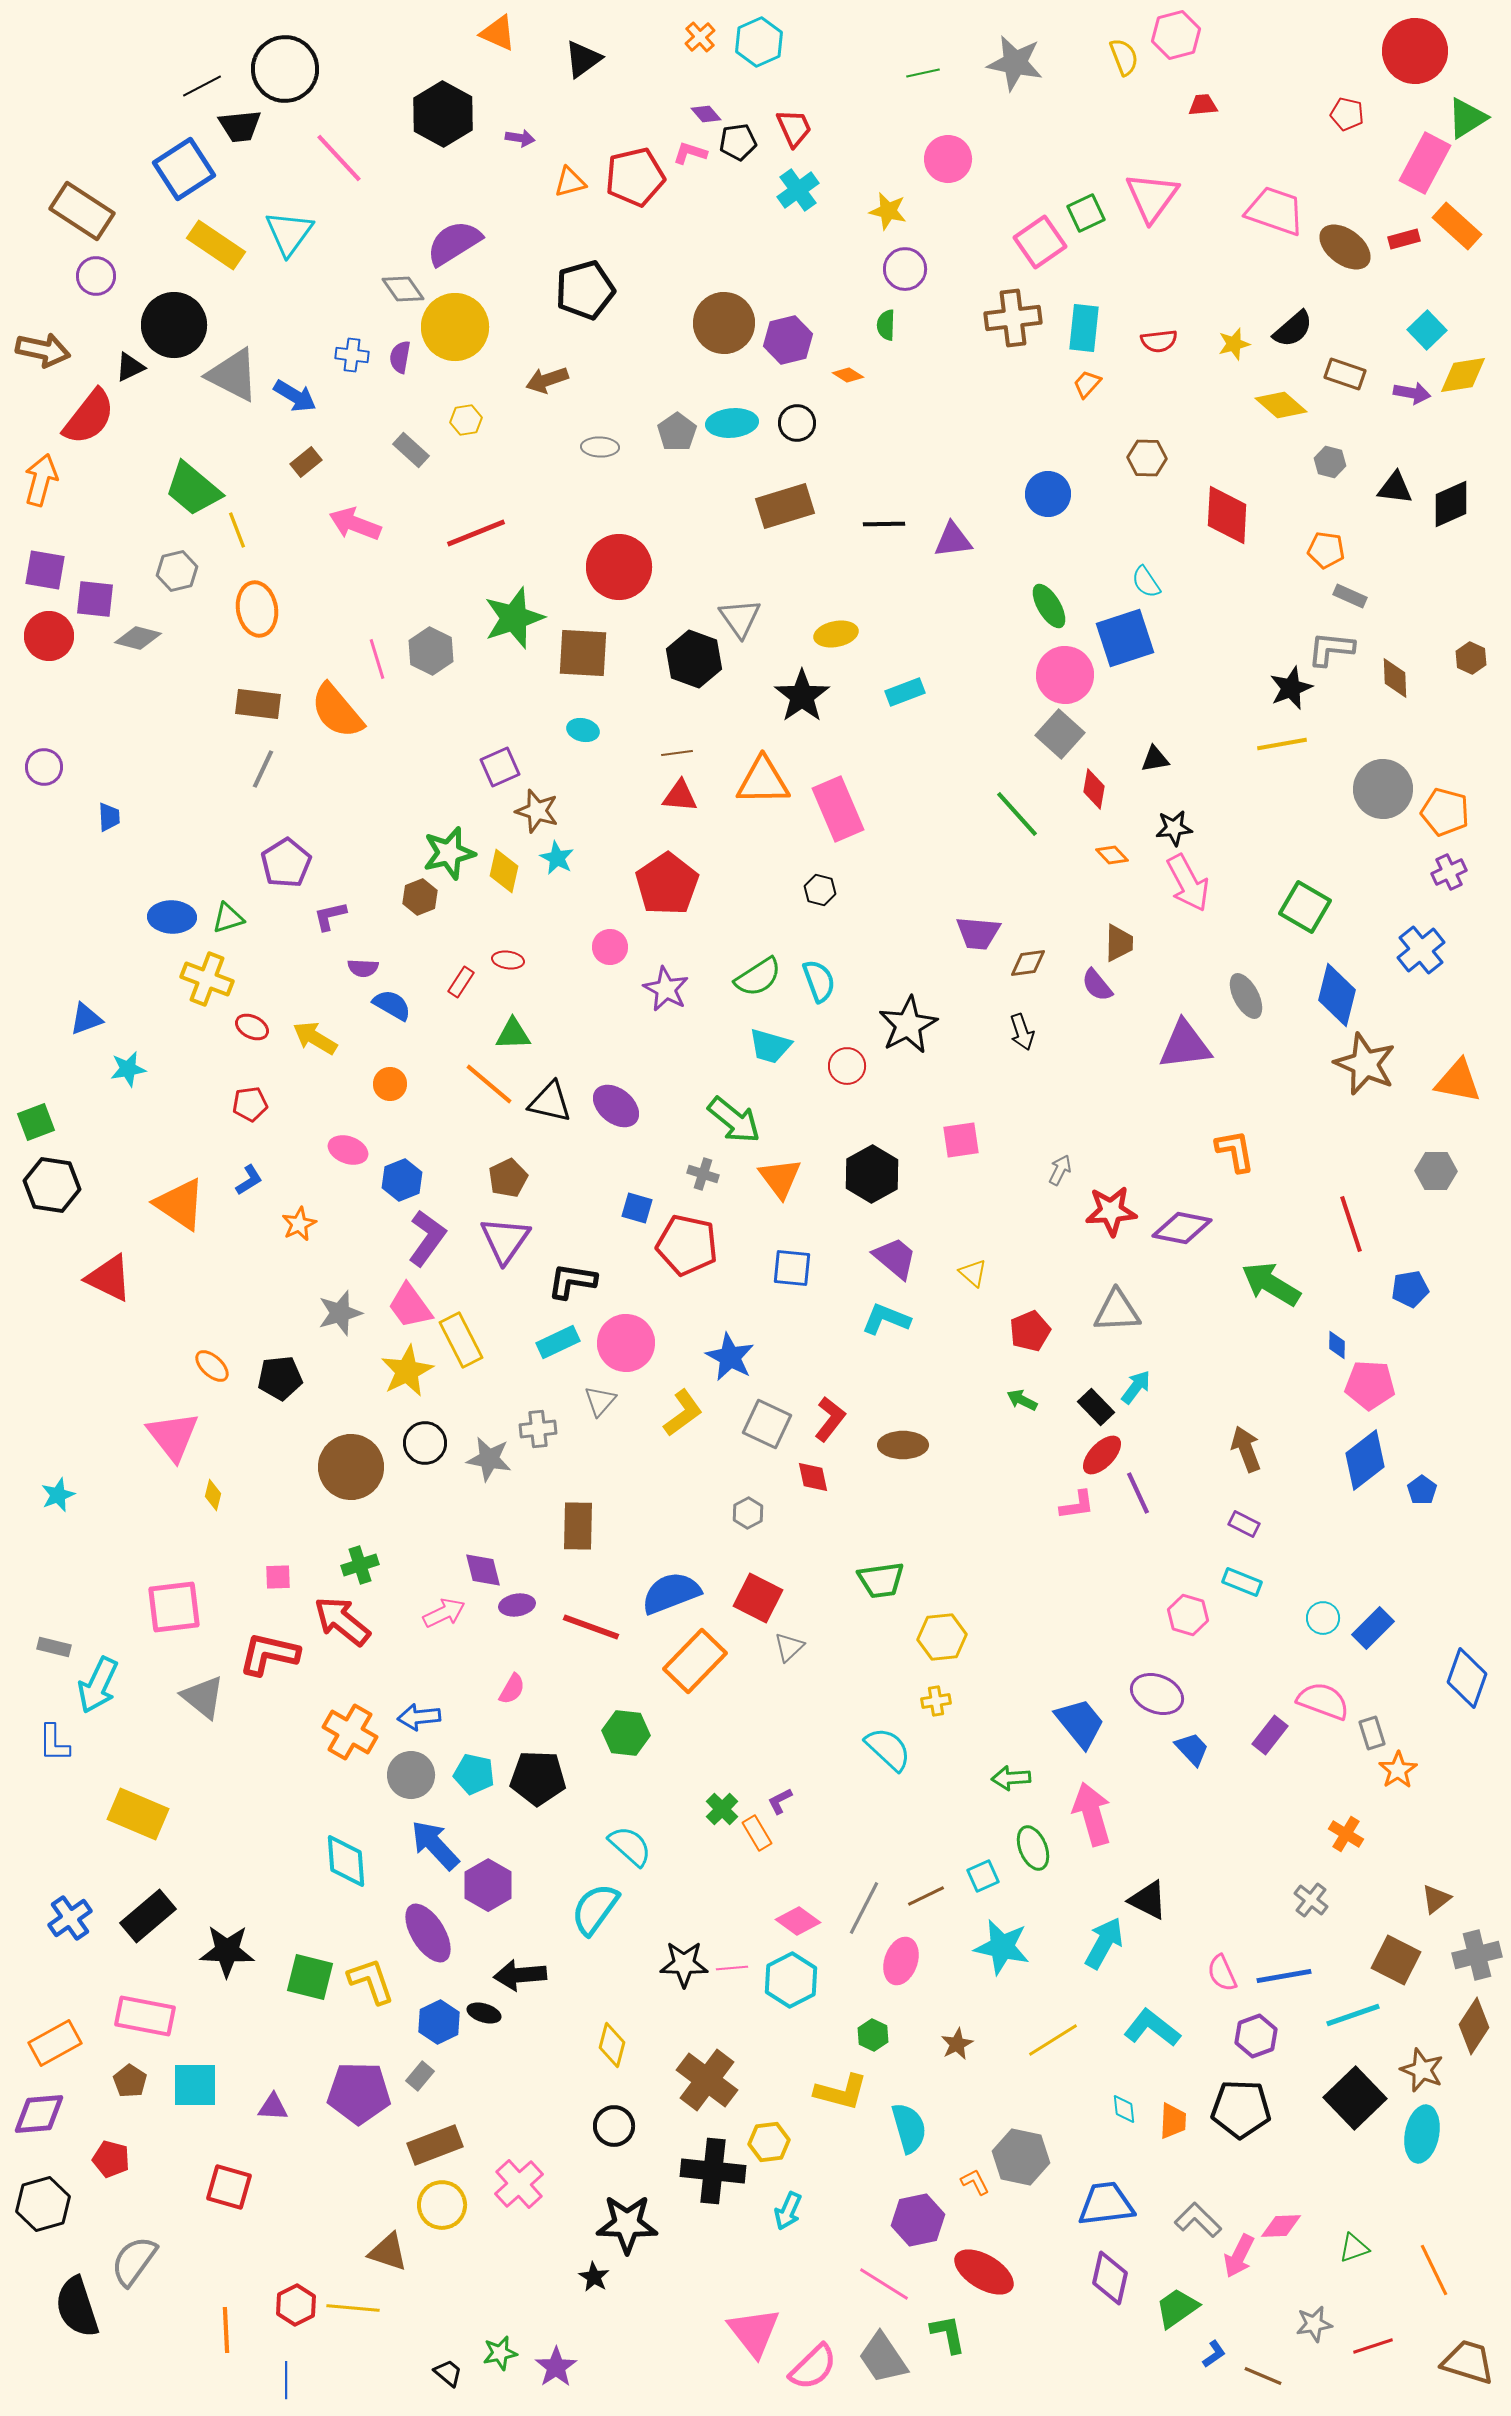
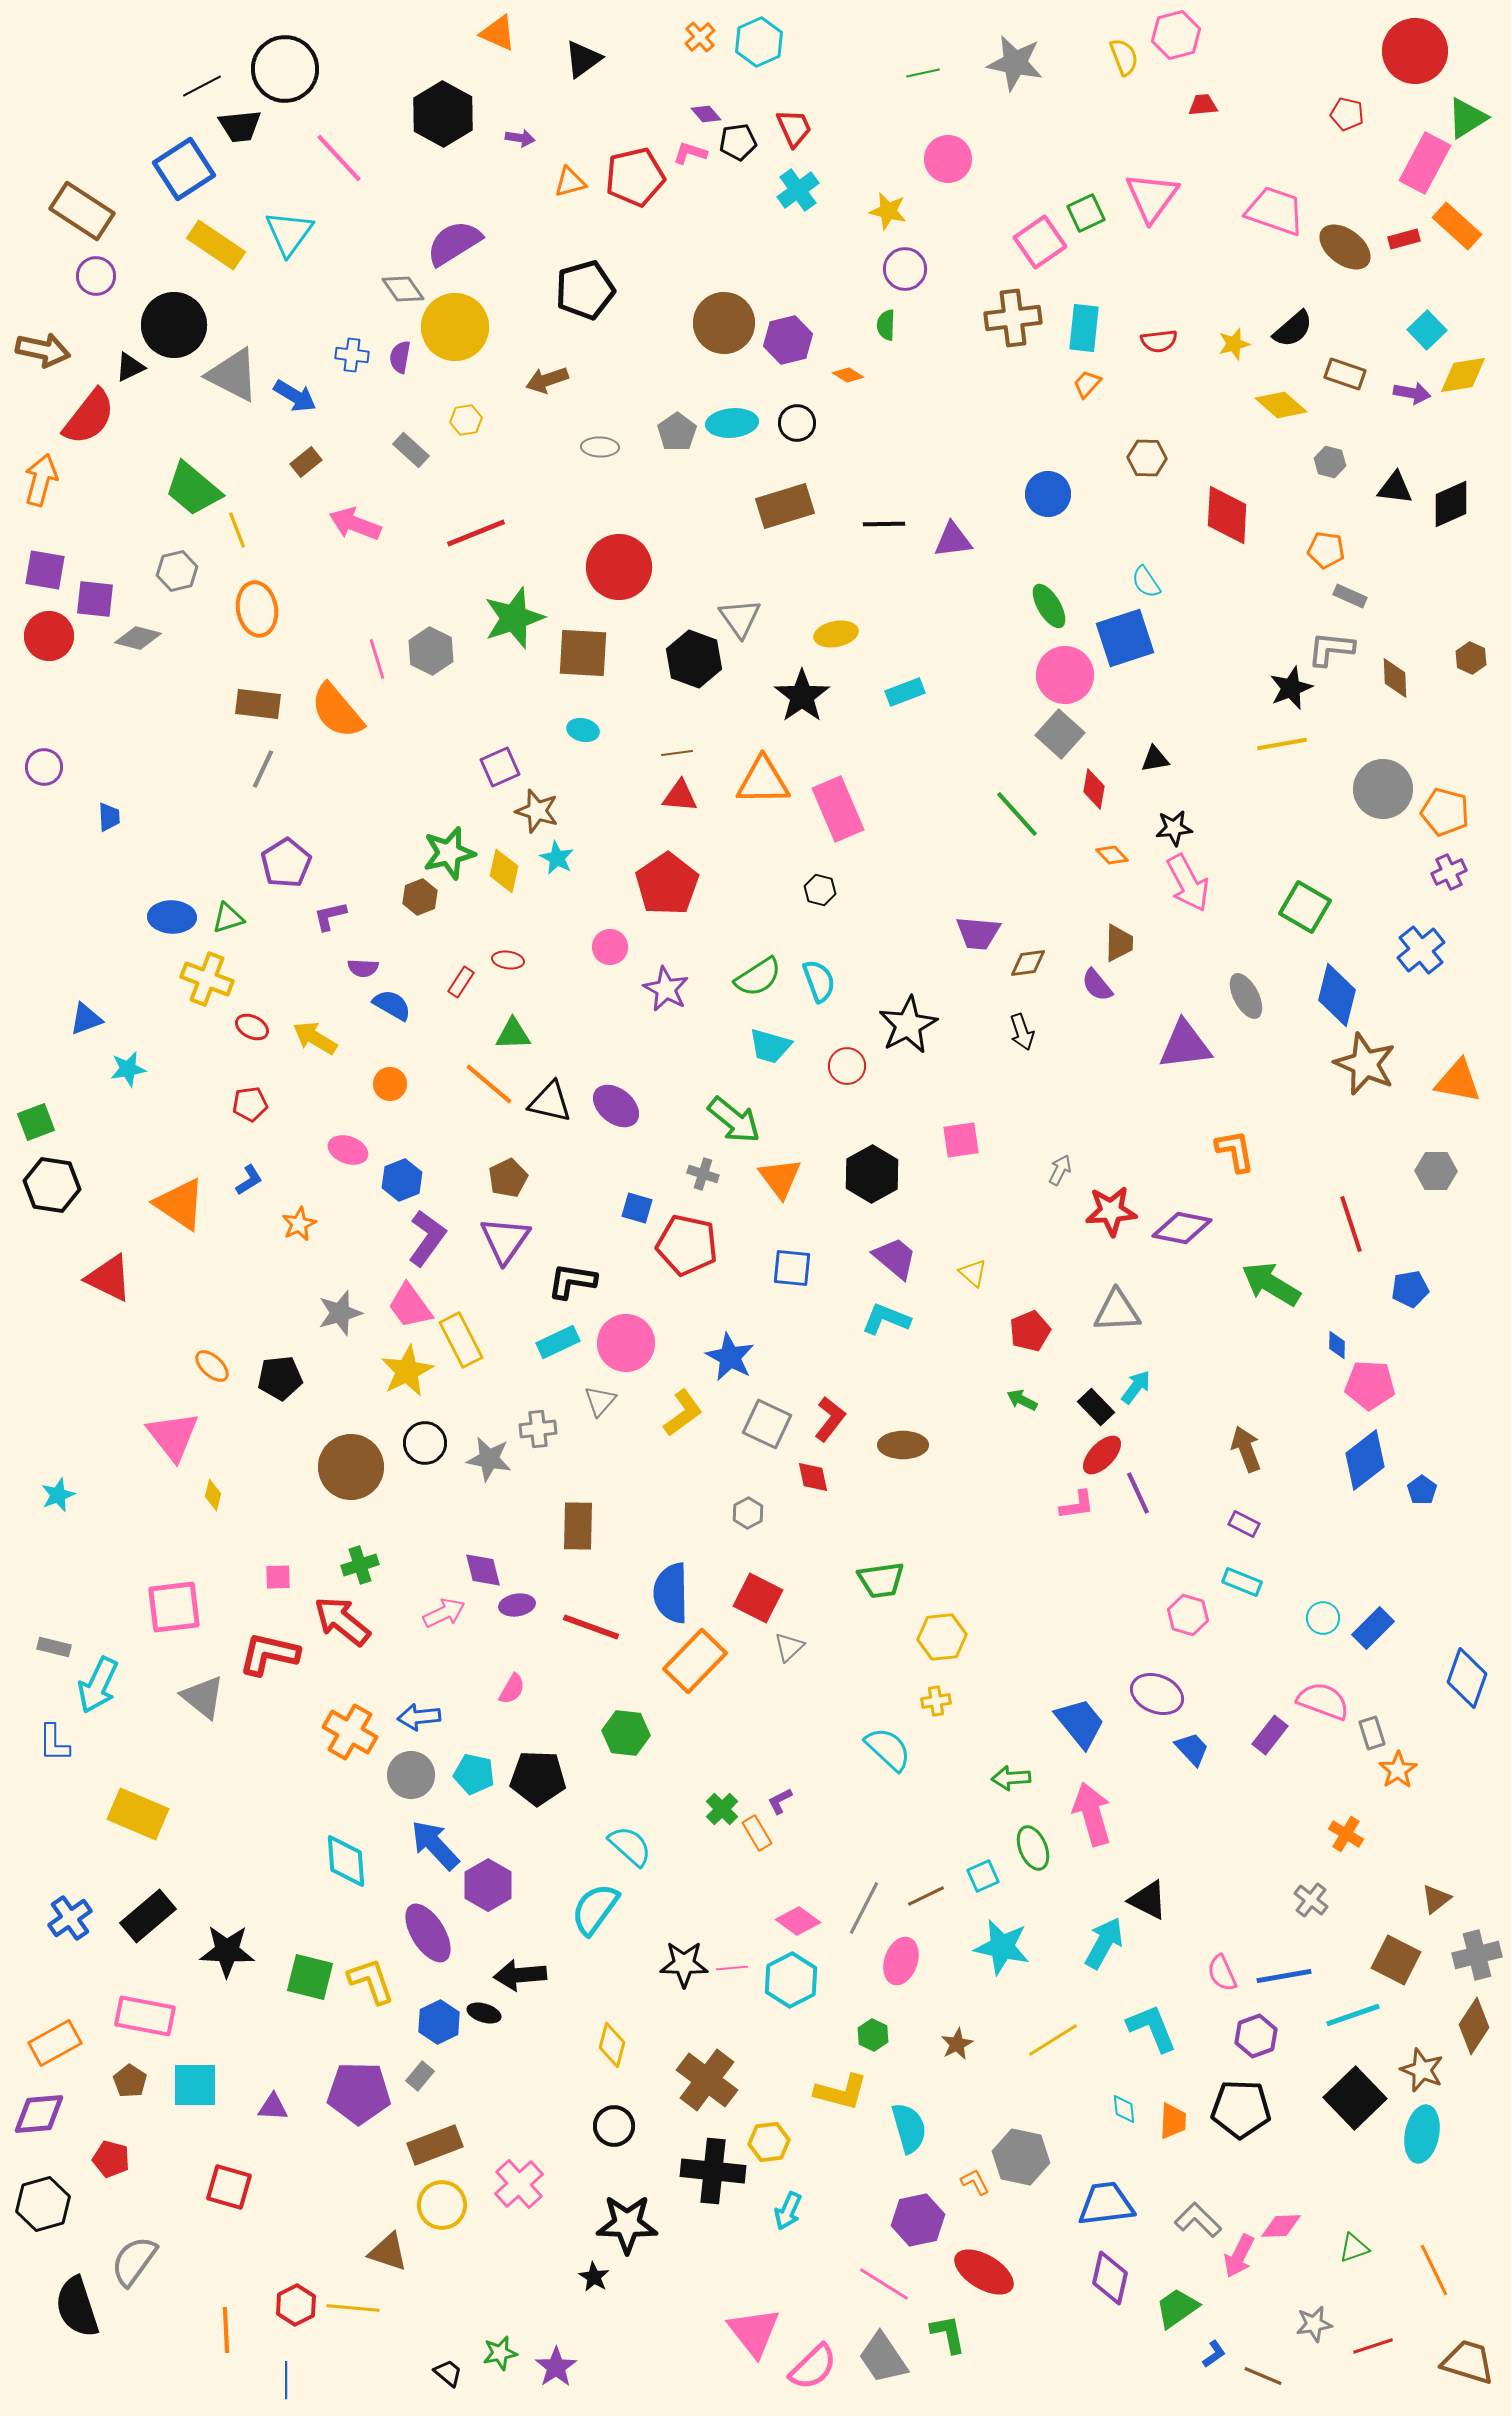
blue semicircle at (671, 1593): rotated 70 degrees counterclockwise
cyan L-shape at (1152, 2028): rotated 30 degrees clockwise
